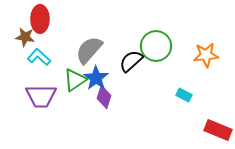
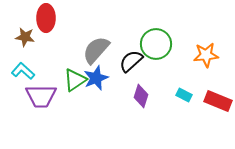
red ellipse: moved 6 px right, 1 px up
green circle: moved 2 px up
gray semicircle: moved 7 px right
cyan L-shape: moved 16 px left, 14 px down
blue star: rotated 15 degrees clockwise
purple diamond: moved 37 px right, 1 px up
red rectangle: moved 29 px up
